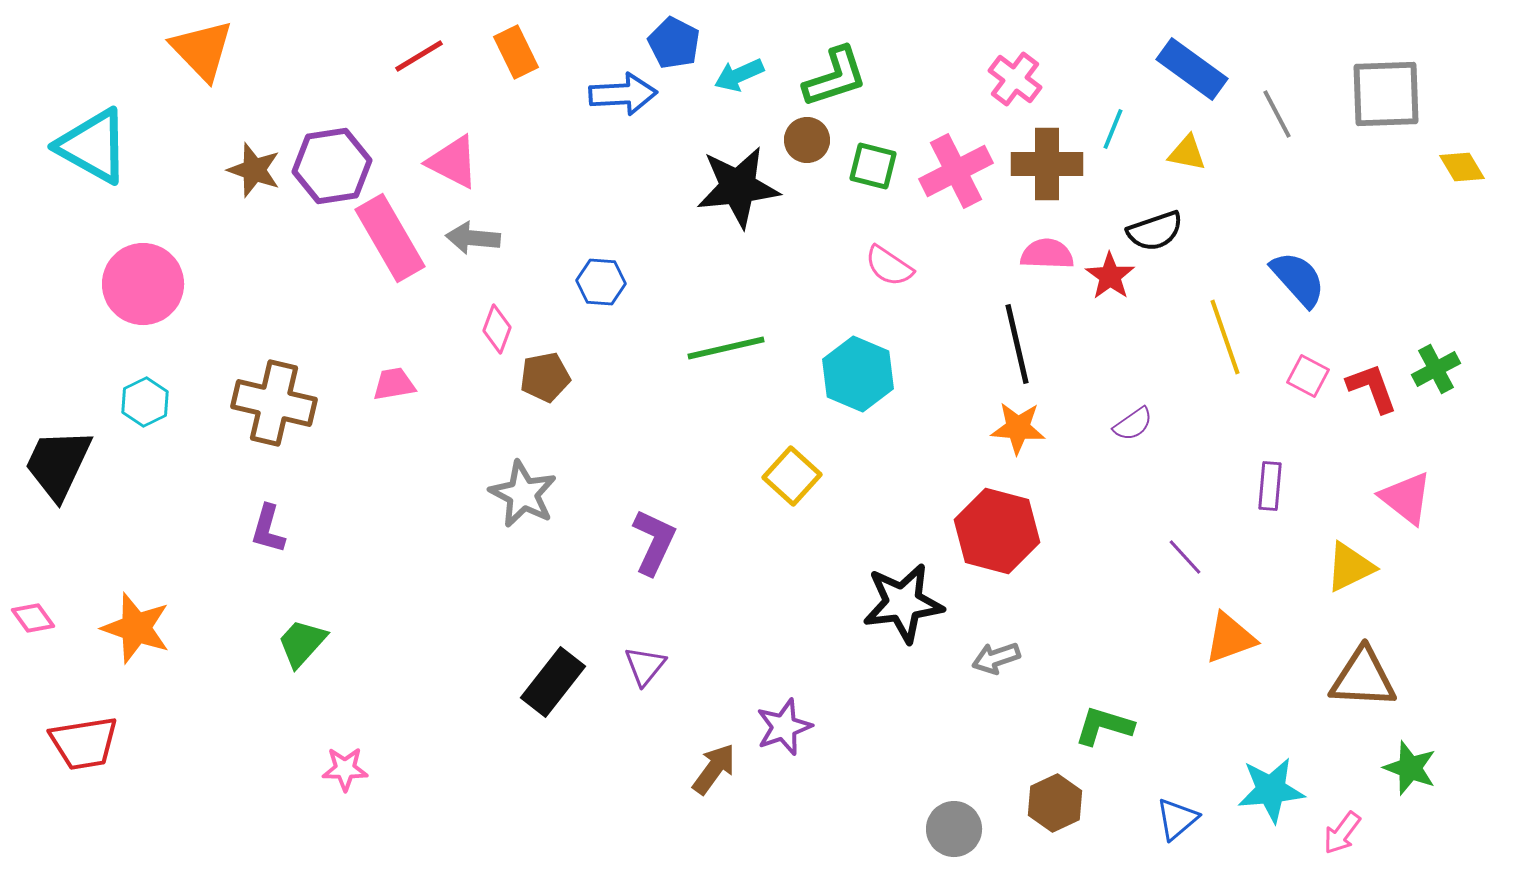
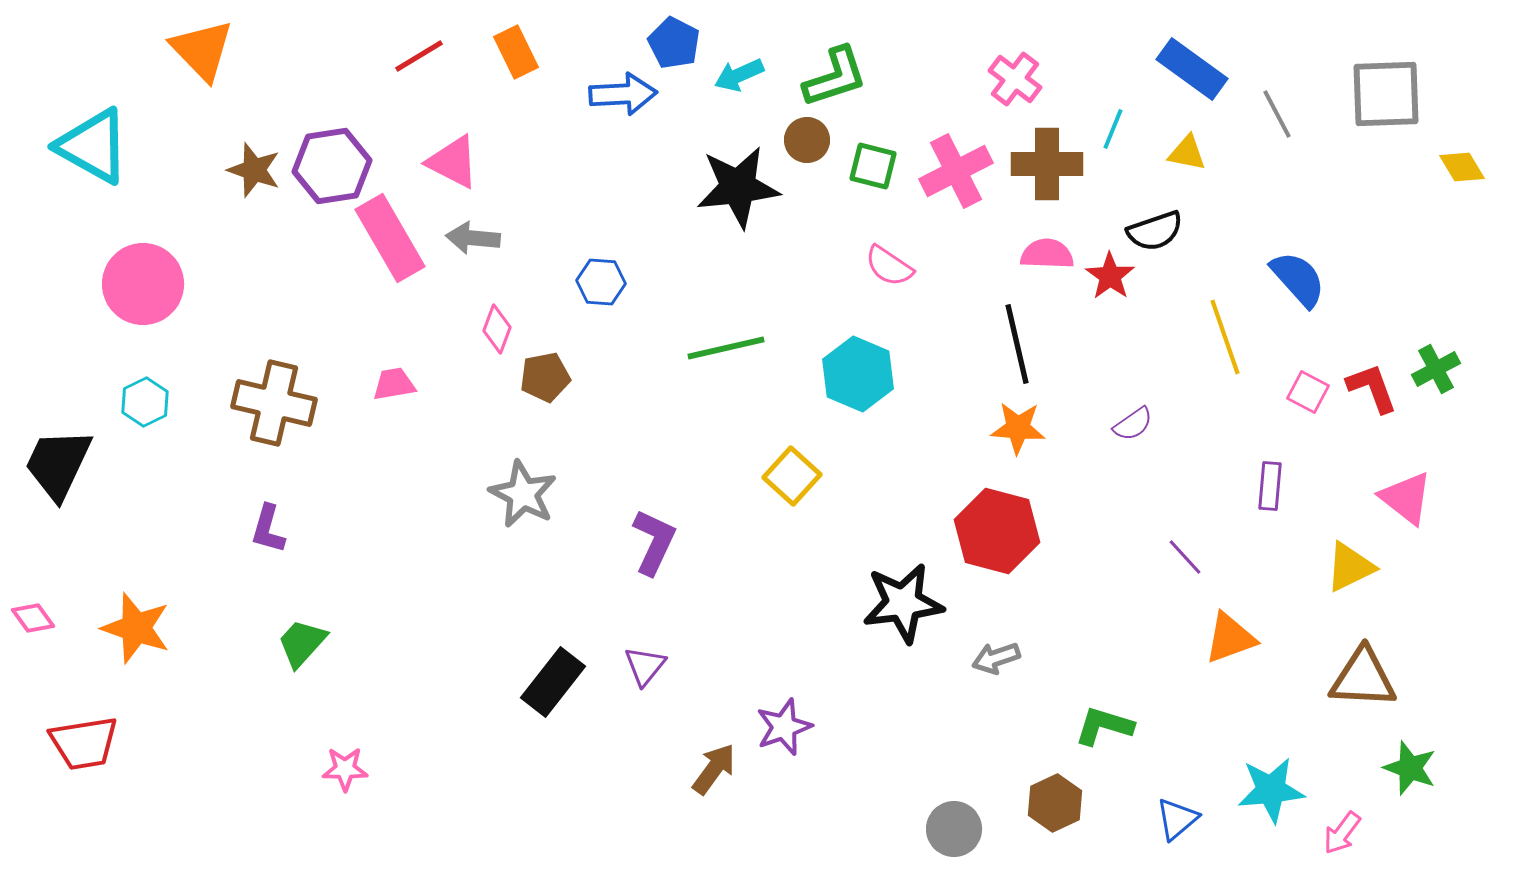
pink square at (1308, 376): moved 16 px down
